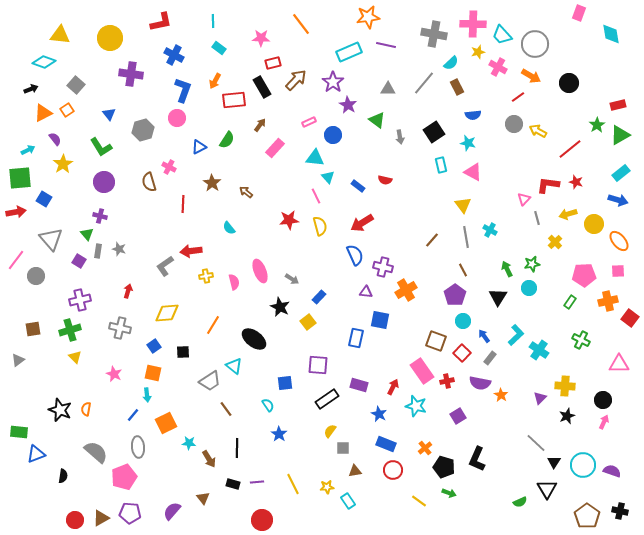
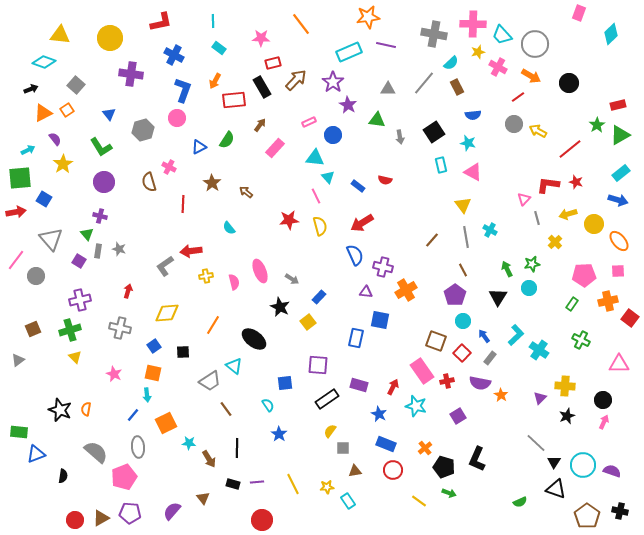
cyan diamond at (611, 34): rotated 55 degrees clockwise
green triangle at (377, 120): rotated 30 degrees counterclockwise
green rectangle at (570, 302): moved 2 px right, 2 px down
brown square at (33, 329): rotated 14 degrees counterclockwise
black triangle at (547, 489): moved 9 px right; rotated 40 degrees counterclockwise
